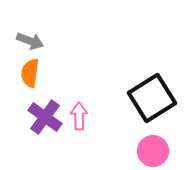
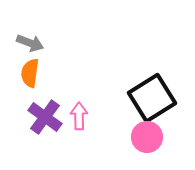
gray arrow: moved 2 px down
pink circle: moved 6 px left, 14 px up
